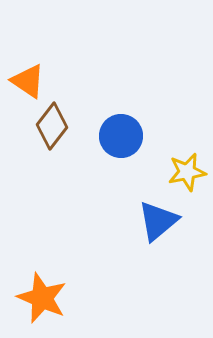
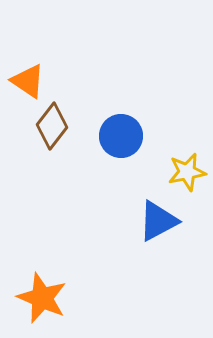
blue triangle: rotated 12 degrees clockwise
